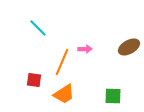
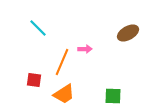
brown ellipse: moved 1 px left, 14 px up
